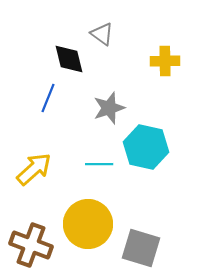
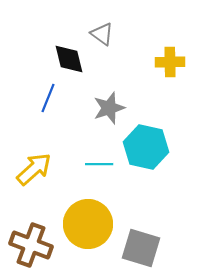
yellow cross: moved 5 px right, 1 px down
